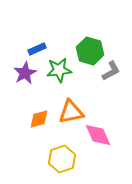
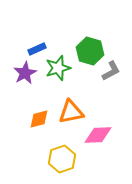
green star: moved 1 px left, 2 px up; rotated 10 degrees counterclockwise
pink diamond: rotated 68 degrees counterclockwise
